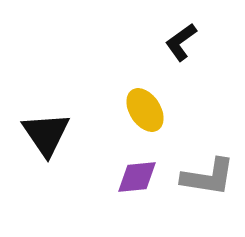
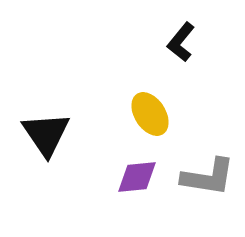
black L-shape: rotated 15 degrees counterclockwise
yellow ellipse: moved 5 px right, 4 px down
